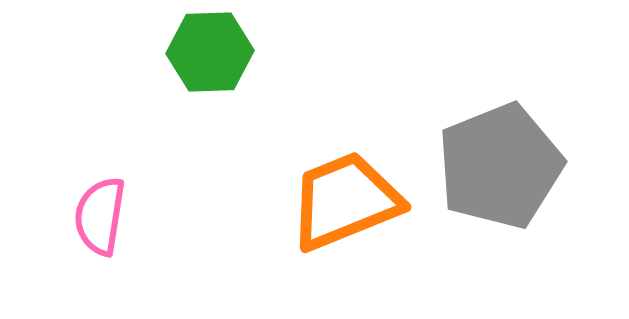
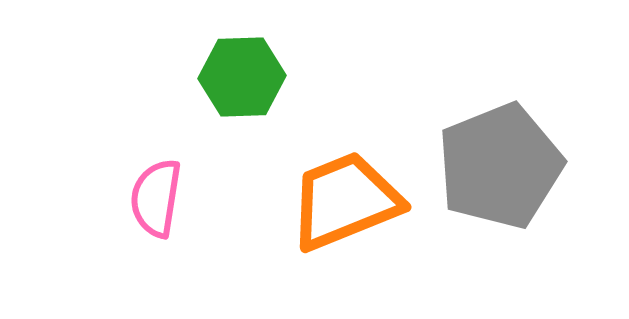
green hexagon: moved 32 px right, 25 px down
pink semicircle: moved 56 px right, 18 px up
